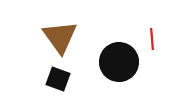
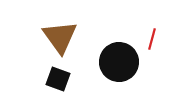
red line: rotated 20 degrees clockwise
